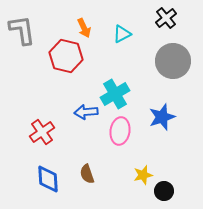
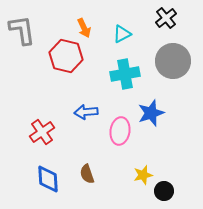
cyan cross: moved 10 px right, 20 px up; rotated 20 degrees clockwise
blue star: moved 11 px left, 4 px up
